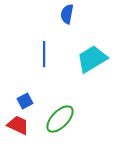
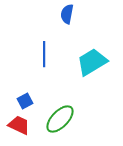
cyan trapezoid: moved 3 px down
red trapezoid: moved 1 px right
